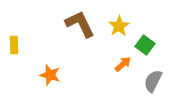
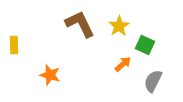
green square: rotated 12 degrees counterclockwise
